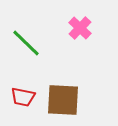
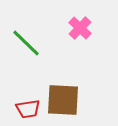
red trapezoid: moved 5 px right, 12 px down; rotated 20 degrees counterclockwise
